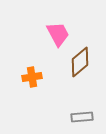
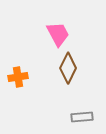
brown diamond: moved 12 px left, 6 px down; rotated 24 degrees counterclockwise
orange cross: moved 14 px left
